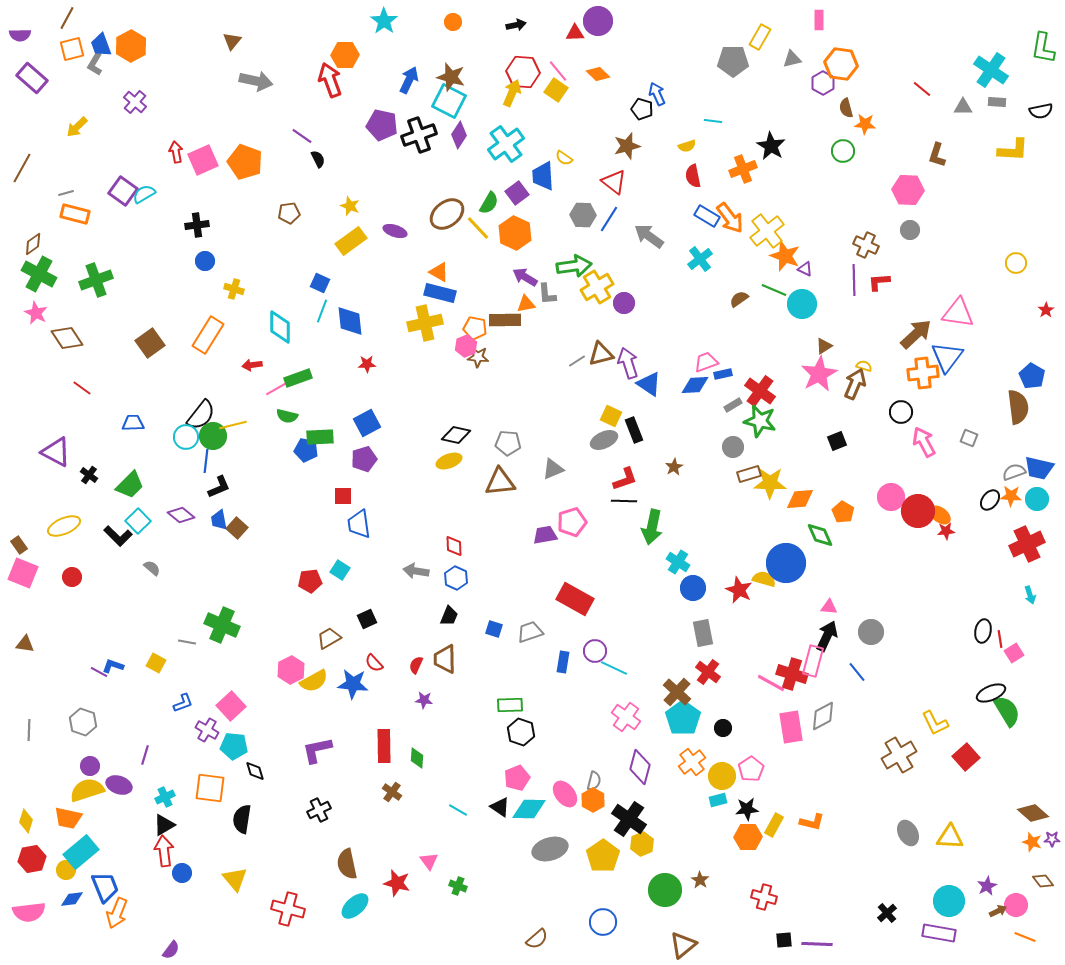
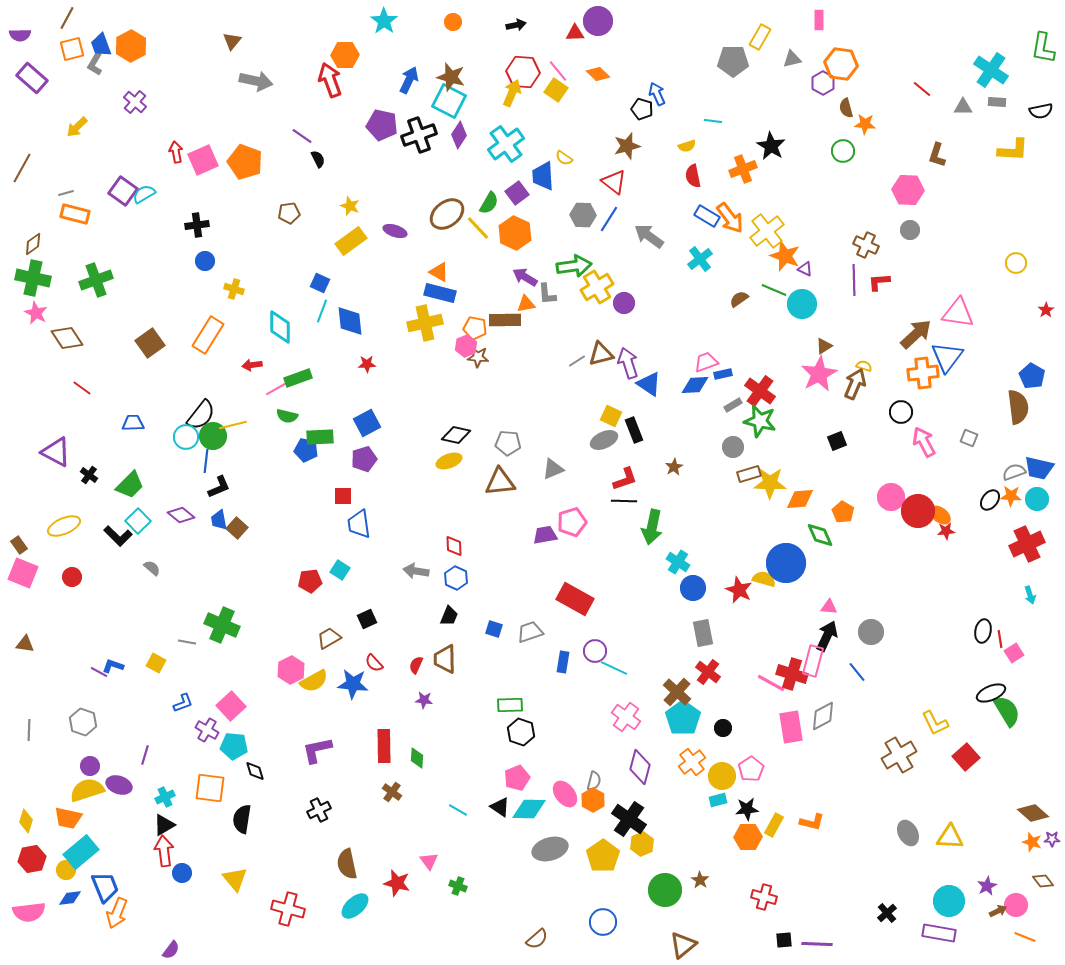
green cross at (39, 274): moved 6 px left, 4 px down; rotated 16 degrees counterclockwise
blue diamond at (72, 899): moved 2 px left, 1 px up
